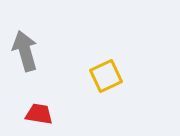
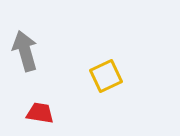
red trapezoid: moved 1 px right, 1 px up
